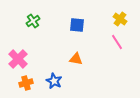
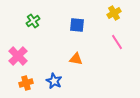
yellow cross: moved 6 px left, 6 px up; rotated 24 degrees clockwise
pink cross: moved 3 px up
